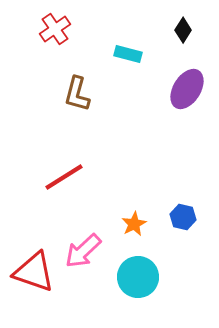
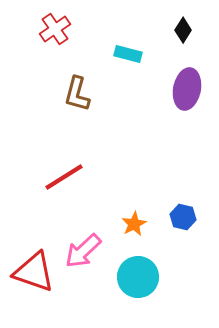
purple ellipse: rotated 21 degrees counterclockwise
